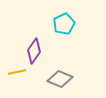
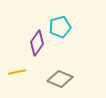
cyan pentagon: moved 4 px left, 3 px down; rotated 10 degrees clockwise
purple diamond: moved 3 px right, 8 px up
